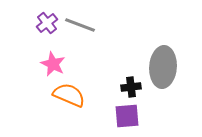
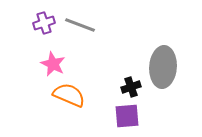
purple cross: moved 3 px left; rotated 20 degrees clockwise
black cross: rotated 12 degrees counterclockwise
